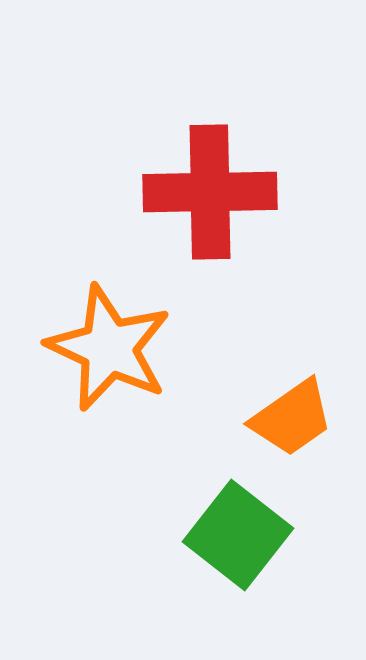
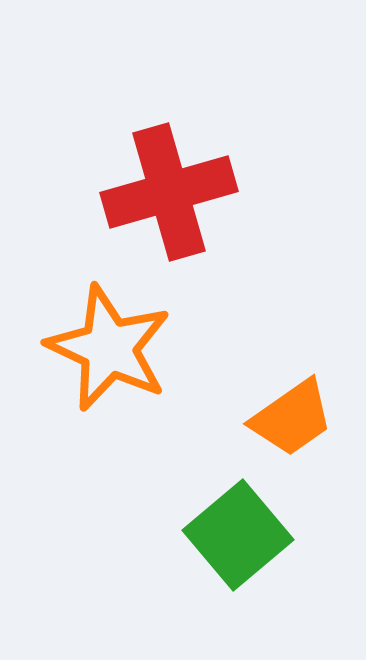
red cross: moved 41 px left; rotated 15 degrees counterclockwise
green square: rotated 12 degrees clockwise
